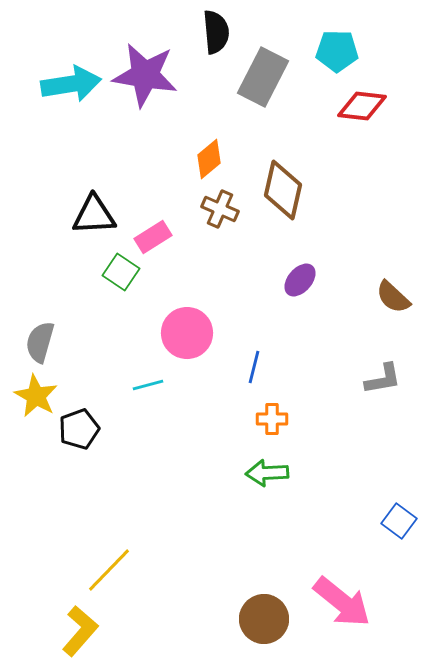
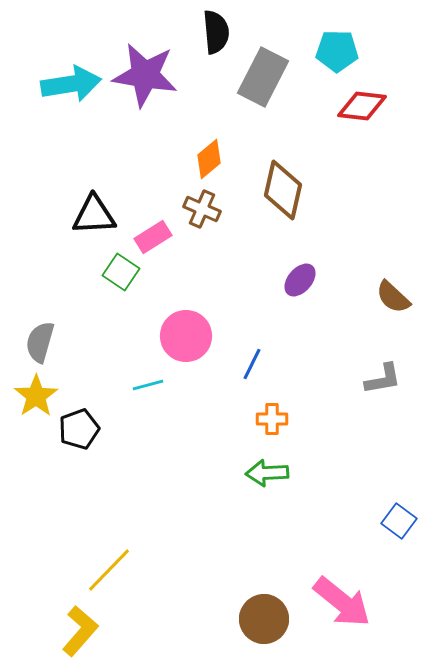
brown cross: moved 18 px left
pink circle: moved 1 px left, 3 px down
blue line: moved 2 px left, 3 px up; rotated 12 degrees clockwise
yellow star: rotated 9 degrees clockwise
